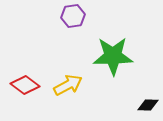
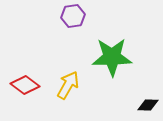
green star: moved 1 px left, 1 px down
yellow arrow: rotated 32 degrees counterclockwise
